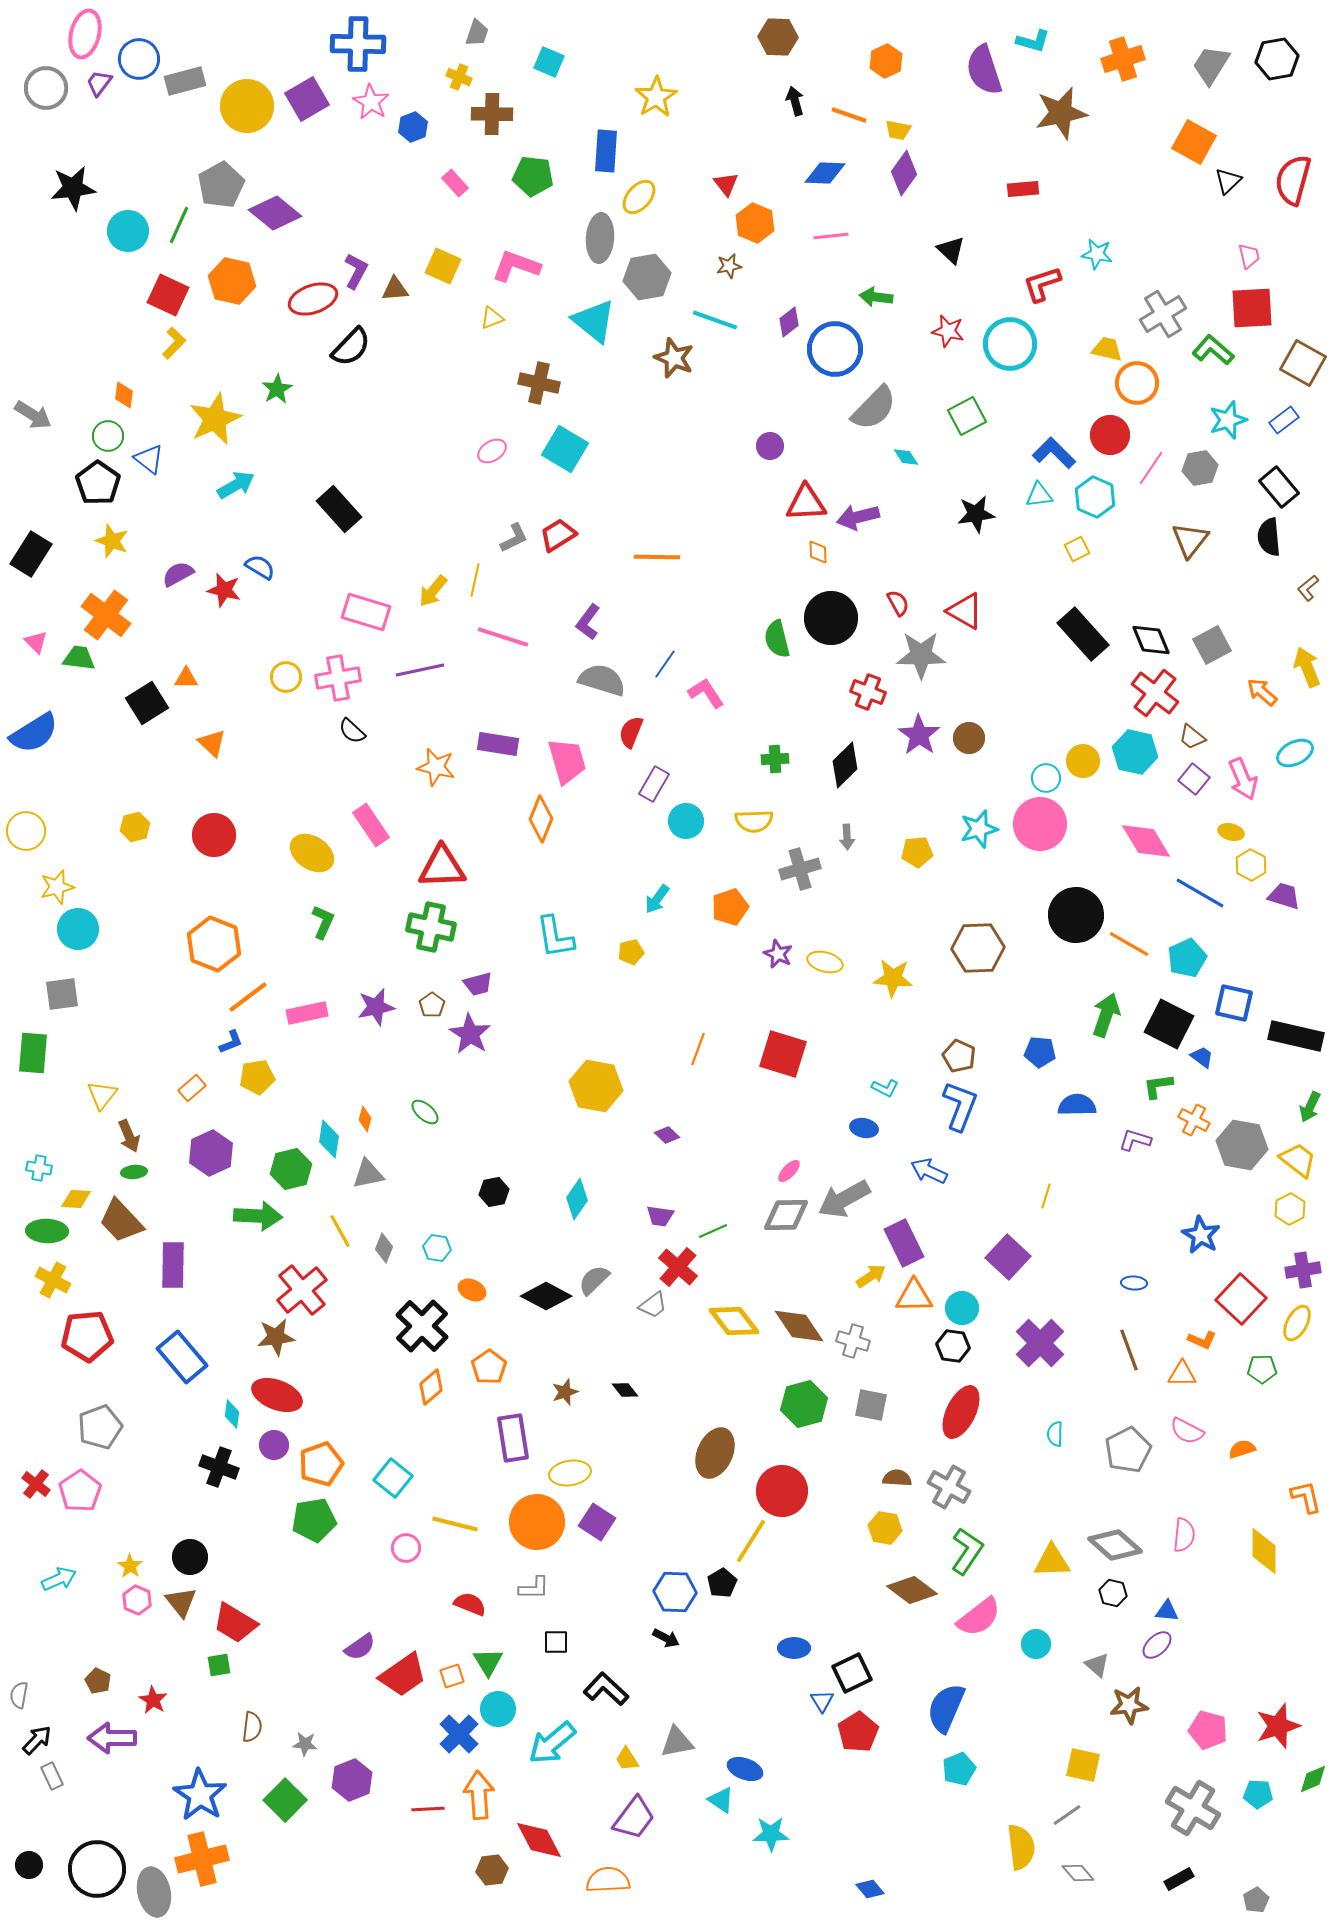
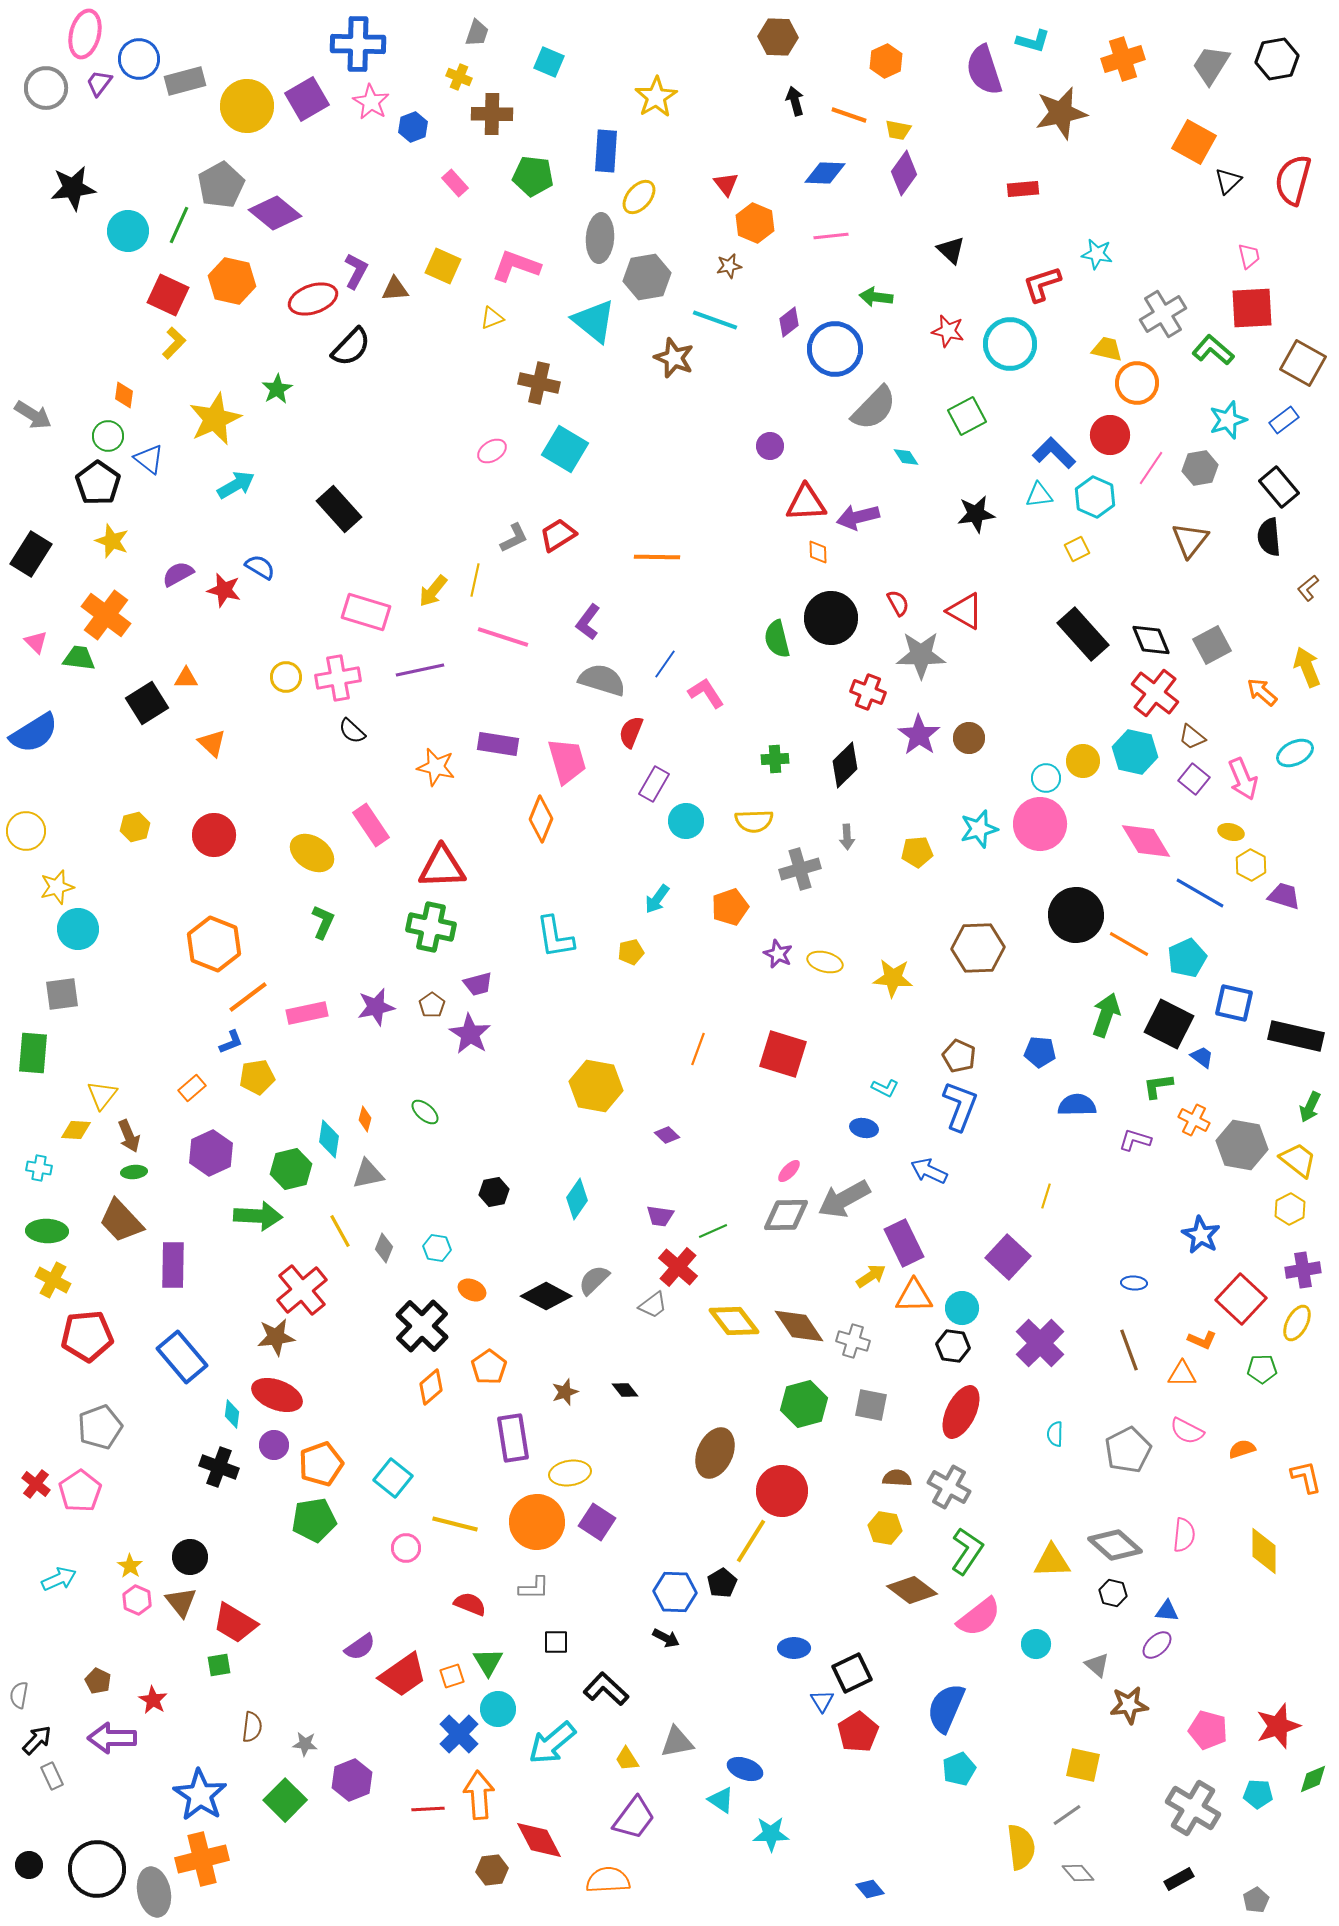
yellow diamond at (76, 1199): moved 69 px up
orange L-shape at (1306, 1497): moved 20 px up
